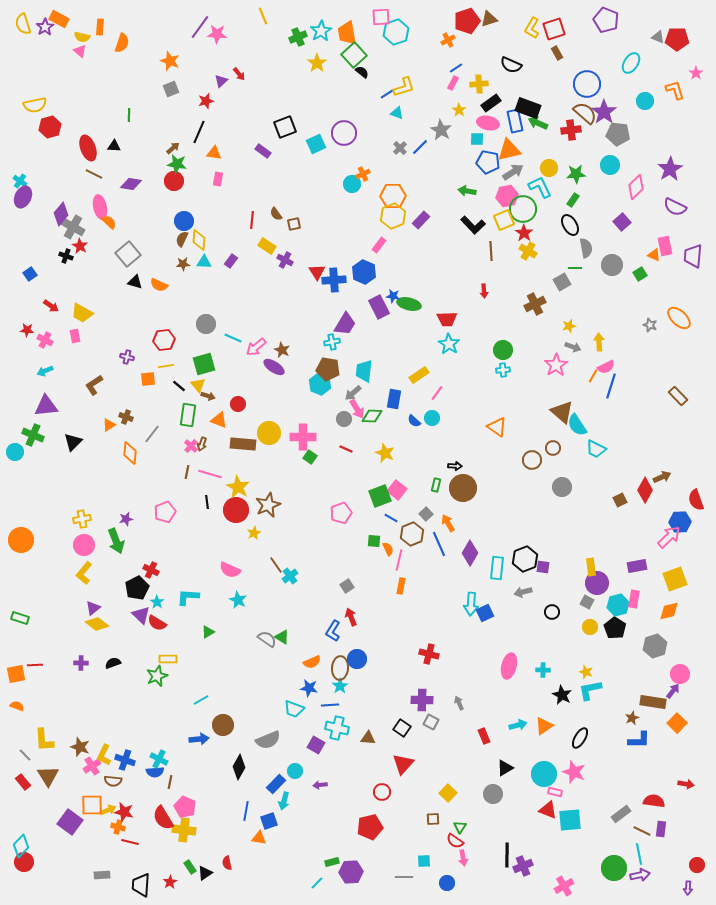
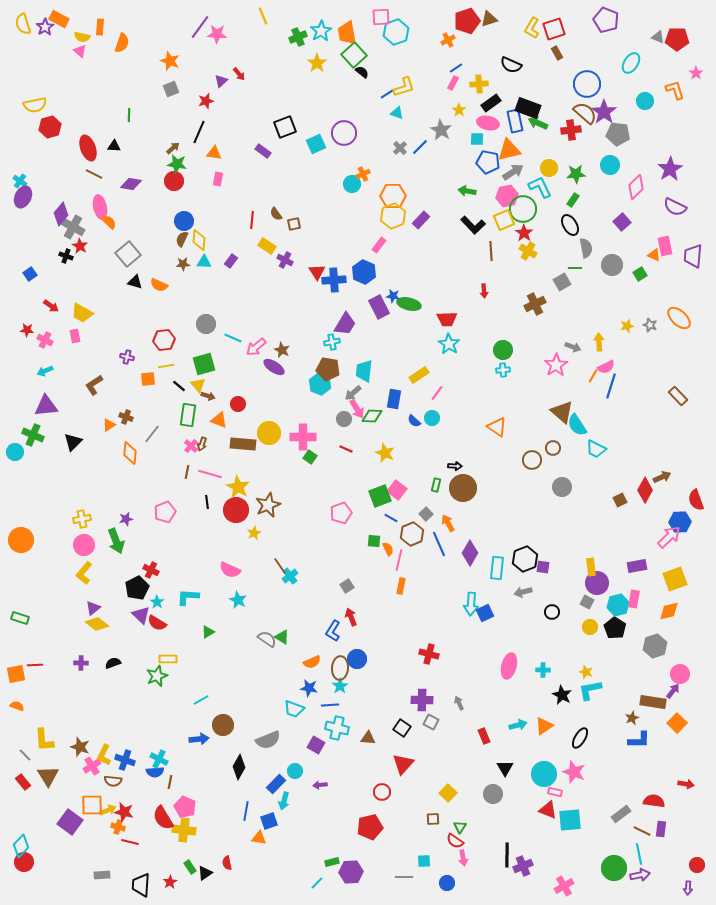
yellow star at (569, 326): moved 58 px right
brown line at (276, 565): moved 4 px right, 1 px down
black triangle at (505, 768): rotated 30 degrees counterclockwise
